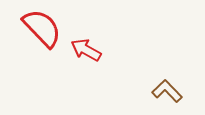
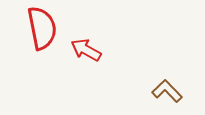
red semicircle: rotated 33 degrees clockwise
